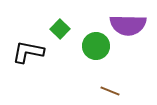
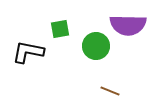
green square: rotated 36 degrees clockwise
